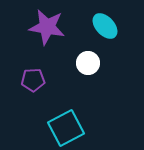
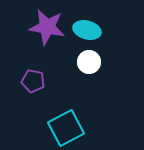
cyan ellipse: moved 18 px left, 4 px down; rotated 32 degrees counterclockwise
white circle: moved 1 px right, 1 px up
purple pentagon: moved 1 px down; rotated 15 degrees clockwise
